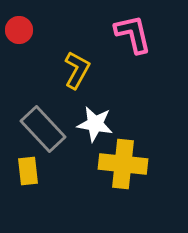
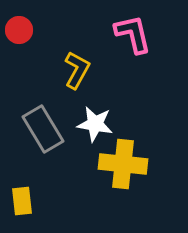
gray rectangle: rotated 12 degrees clockwise
yellow rectangle: moved 6 px left, 30 px down
